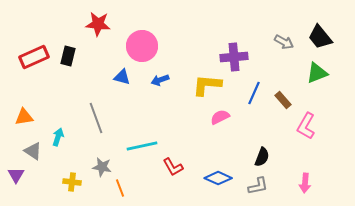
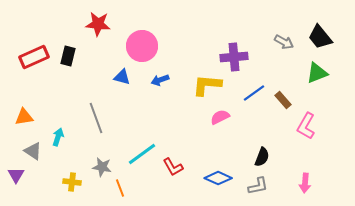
blue line: rotated 30 degrees clockwise
cyan line: moved 8 px down; rotated 24 degrees counterclockwise
